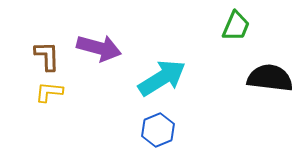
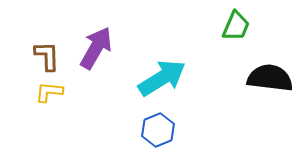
purple arrow: moved 3 px left; rotated 75 degrees counterclockwise
